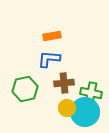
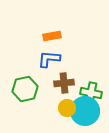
cyan circle: moved 1 px up
